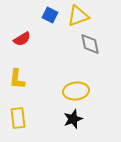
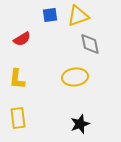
blue square: rotated 35 degrees counterclockwise
yellow ellipse: moved 1 px left, 14 px up
black star: moved 7 px right, 5 px down
